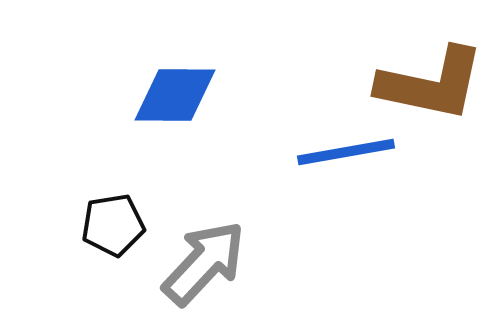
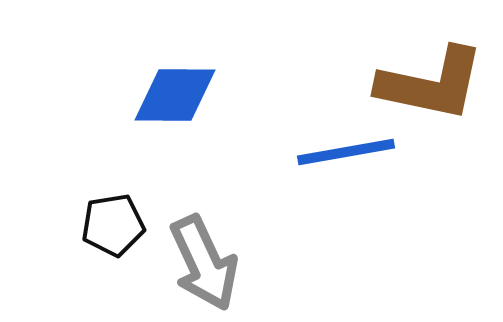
gray arrow: rotated 112 degrees clockwise
